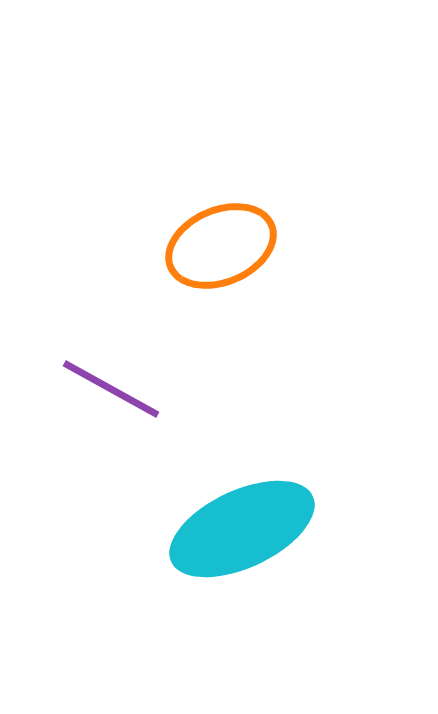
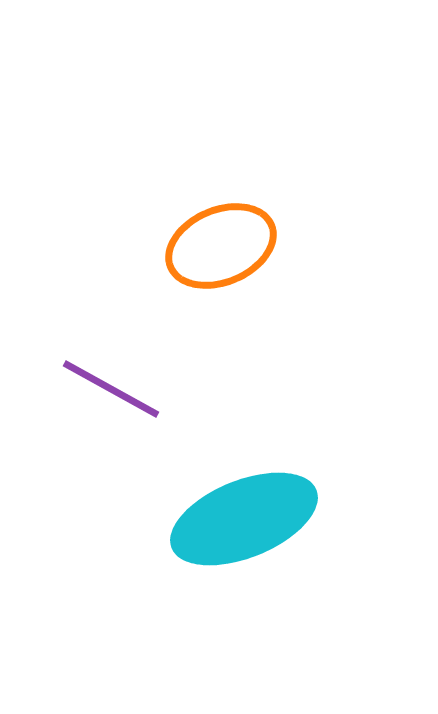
cyan ellipse: moved 2 px right, 10 px up; rotated 3 degrees clockwise
